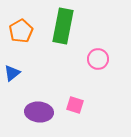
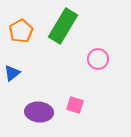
green rectangle: rotated 20 degrees clockwise
